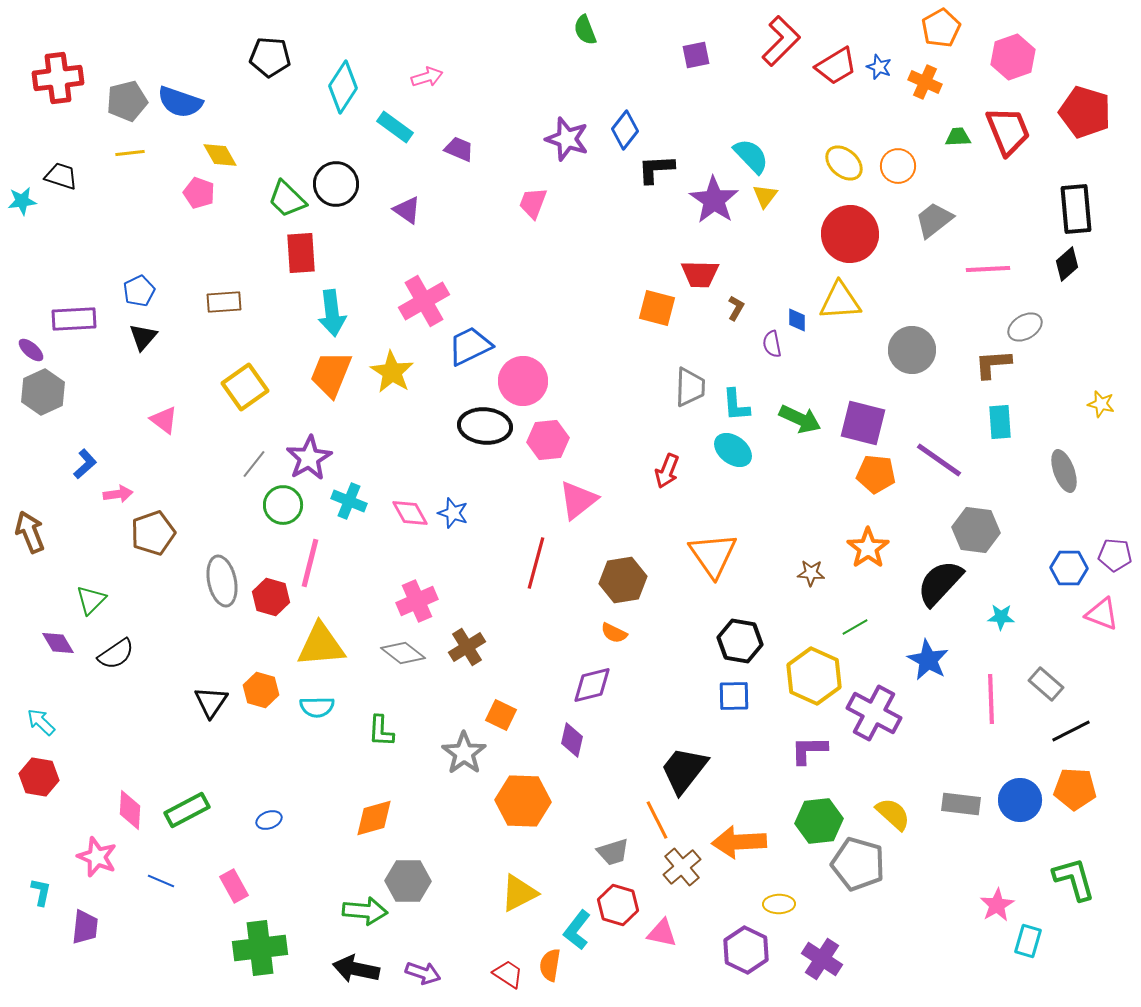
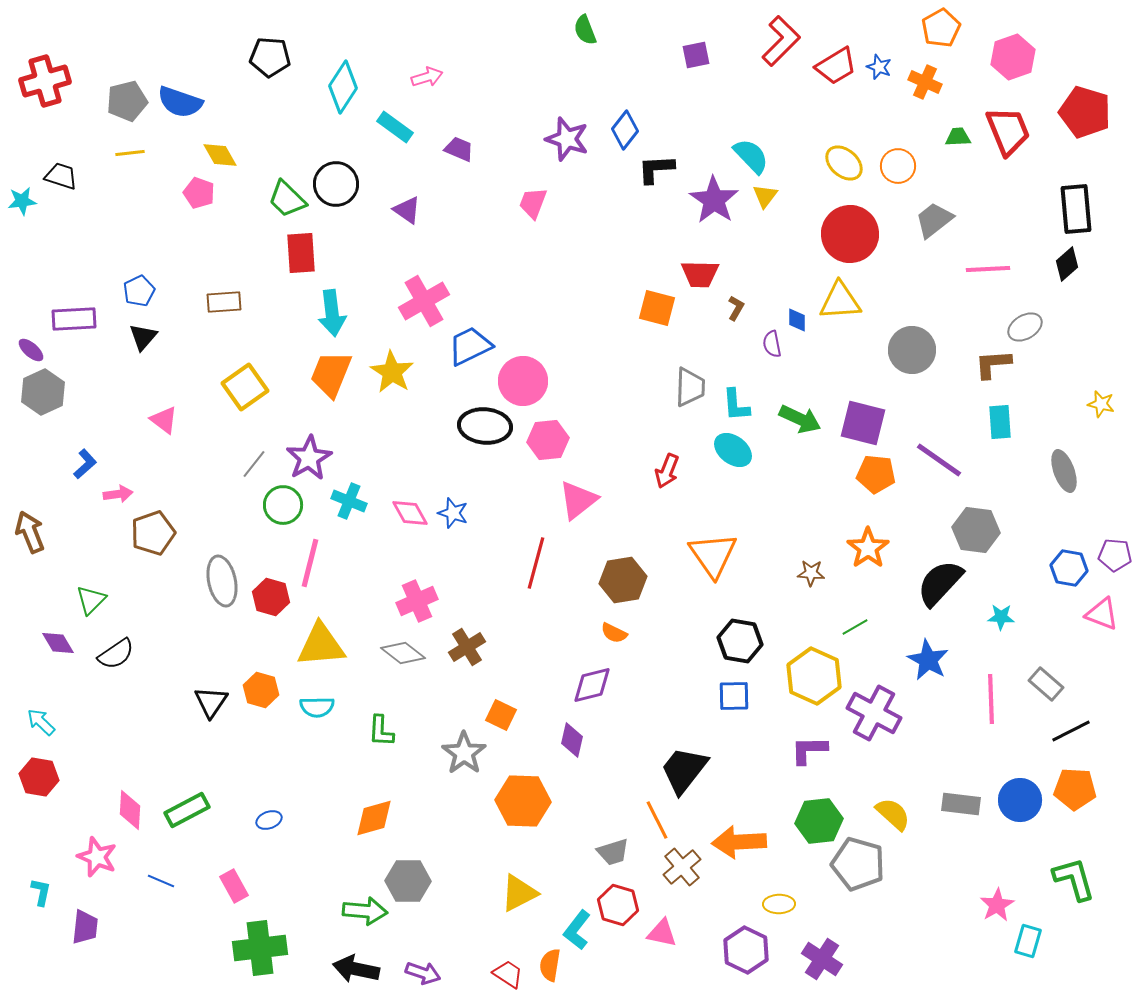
red cross at (58, 78): moved 13 px left, 3 px down; rotated 9 degrees counterclockwise
blue hexagon at (1069, 568): rotated 9 degrees clockwise
